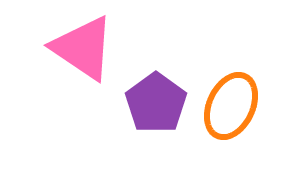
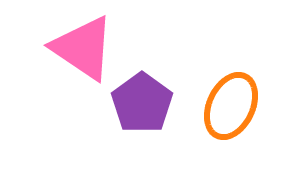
purple pentagon: moved 14 px left
